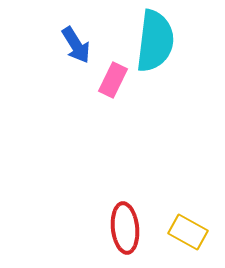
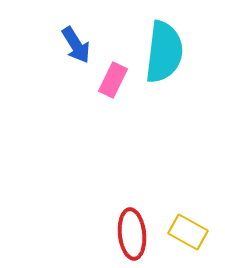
cyan semicircle: moved 9 px right, 11 px down
red ellipse: moved 7 px right, 6 px down
